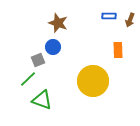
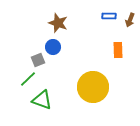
yellow circle: moved 6 px down
